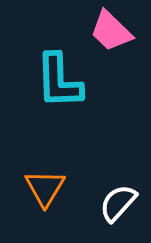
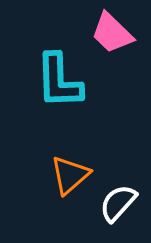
pink trapezoid: moved 1 px right, 2 px down
orange triangle: moved 25 px right, 13 px up; rotated 18 degrees clockwise
